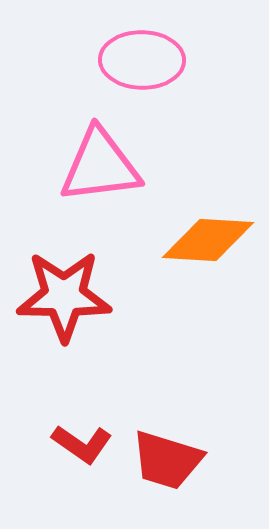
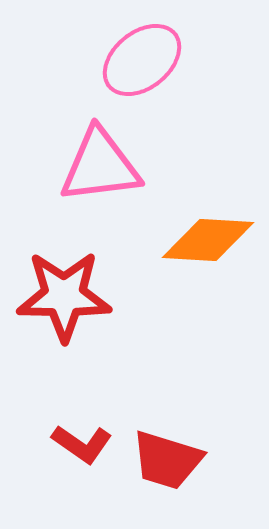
pink ellipse: rotated 40 degrees counterclockwise
